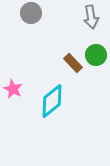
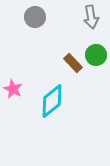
gray circle: moved 4 px right, 4 px down
